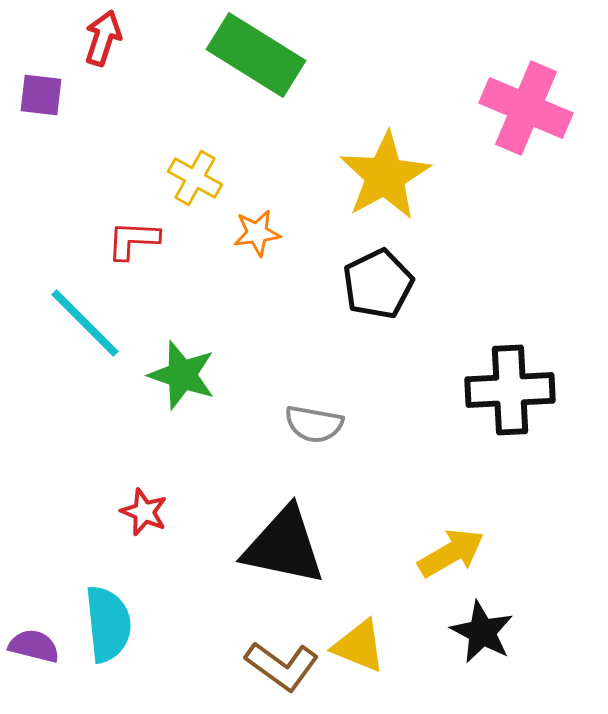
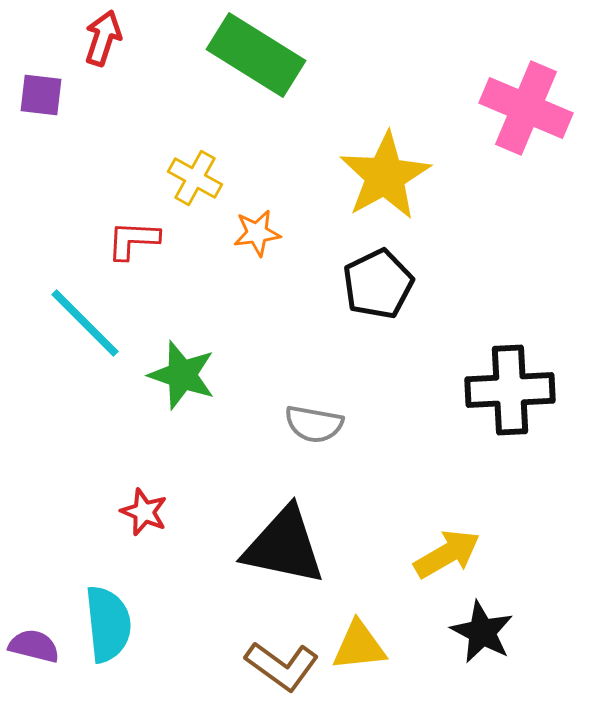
yellow arrow: moved 4 px left, 1 px down
yellow triangle: rotated 28 degrees counterclockwise
